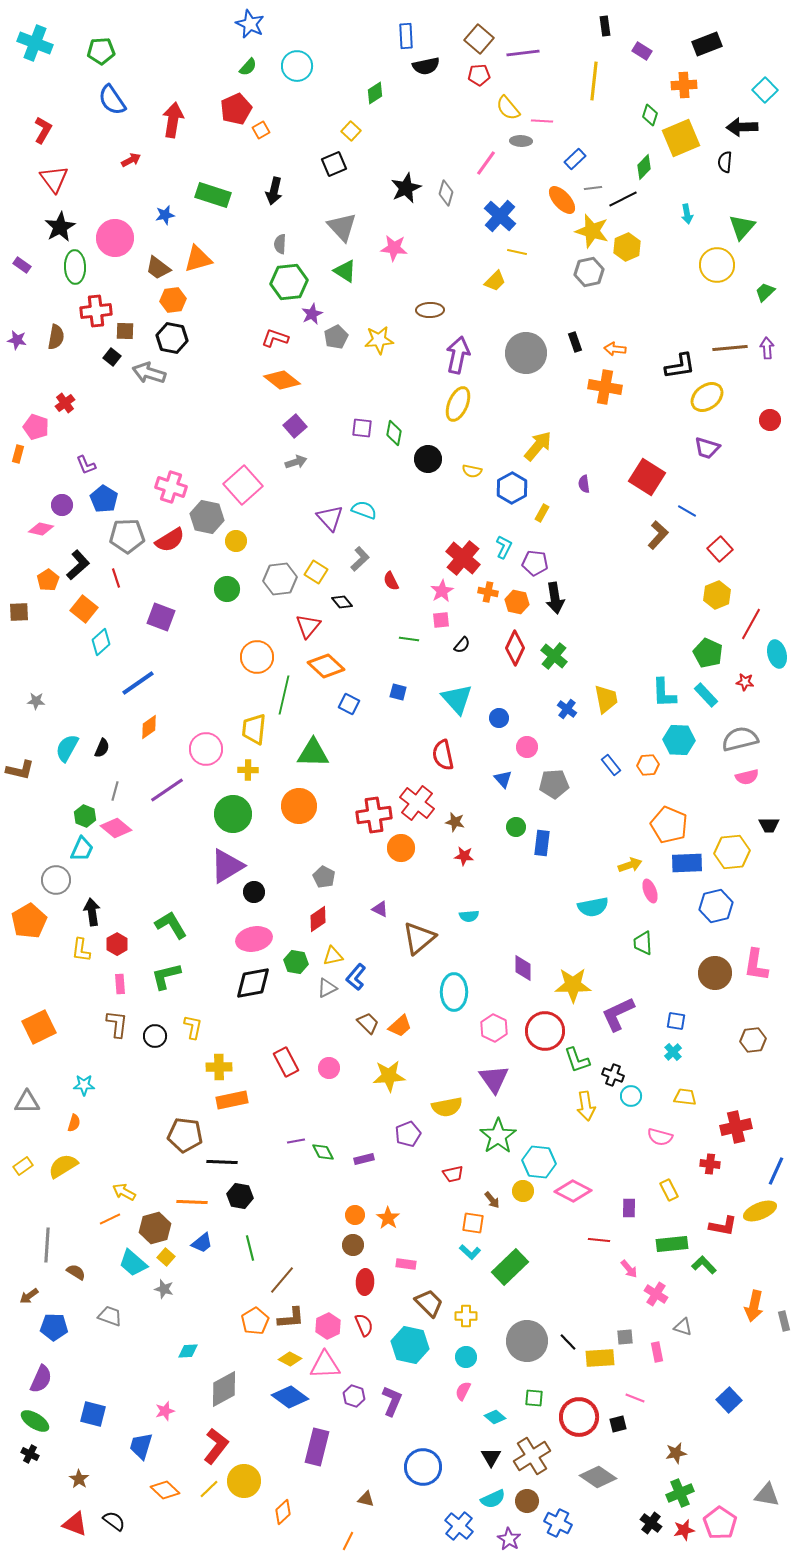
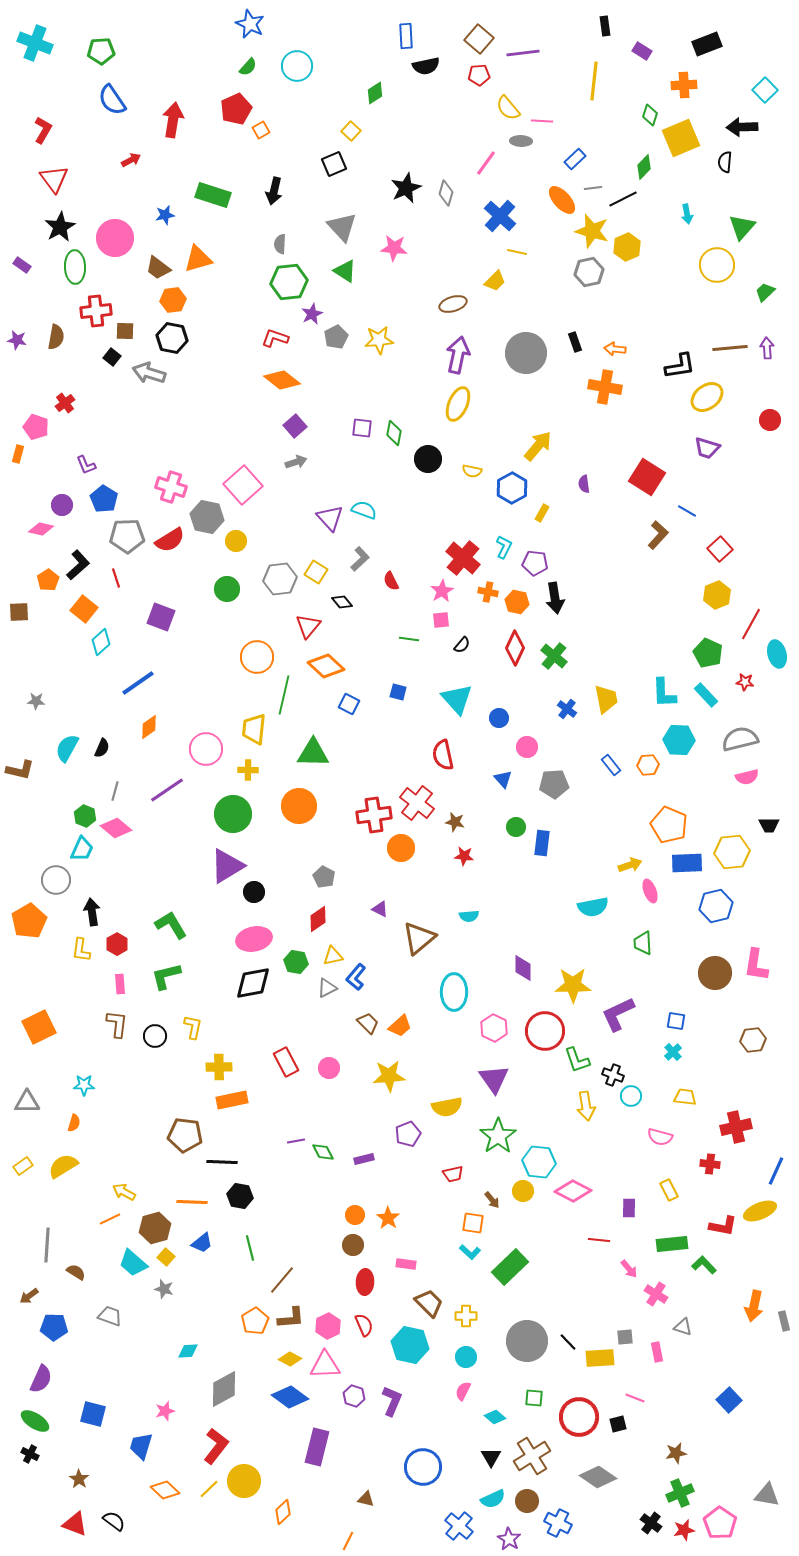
brown ellipse at (430, 310): moved 23 px right, 6 px up; rotated 16 degrees counterclockwise
